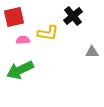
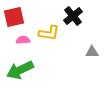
yellow L-shape: moved 1 px right
